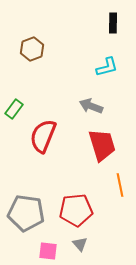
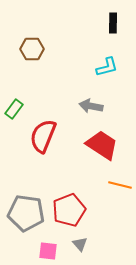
brown hexagon: rotated 20 degrees clockwise
gray arrow: rotated 10 degrees counterclockwise
red trapezoid: rotated 40 degrees counterclockwise
orange line: rotated 65 degrees counterclockwise
red pentagon: moved 7 px left; rotated 16 degrees counterclockwise
